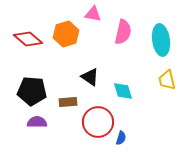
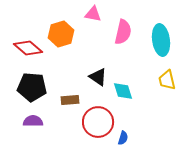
orange hexagon: moved 5 px left
red diamond: moved 9 px down
black triangle: moved 8 px right
black pentagon: moved 4 px up
brown rectangle: moved 2 px right, 2 px up
purple semicircle: moved 4 px left, 1 px up
blue semicircle: moved 2 px right
